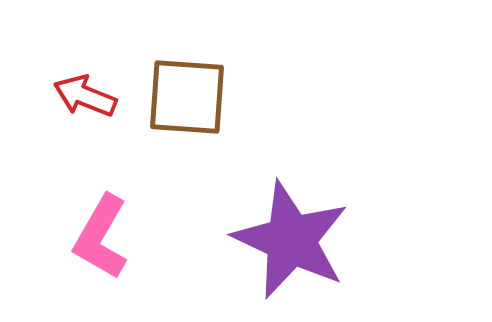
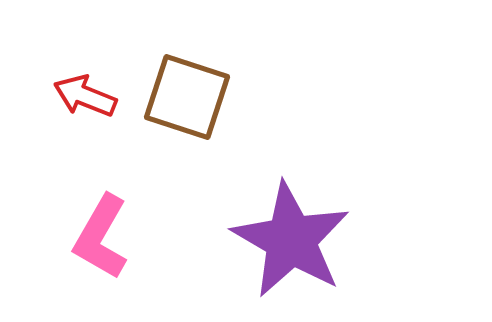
brown square: rotated 14 degrees clockwise
purple star: rotated 5 degrees clockwise
